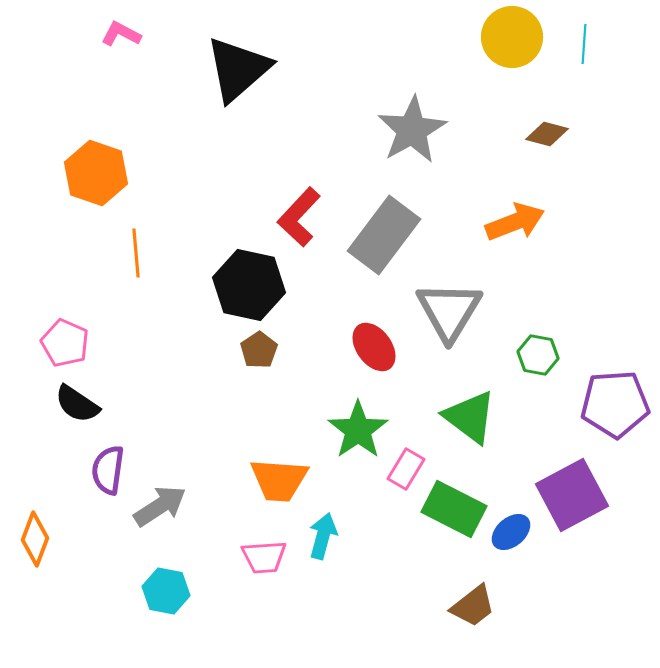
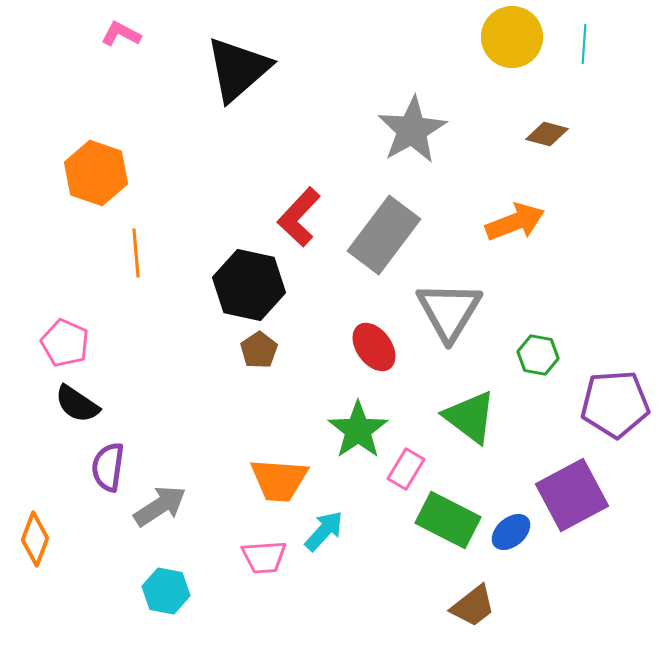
purple semicircle: moved 3 px up
green rectangle: moved 6 px left, 11 px down
cyan arrow: moved 1 px right, 5 px up; rotated 27 degrees clockwise
